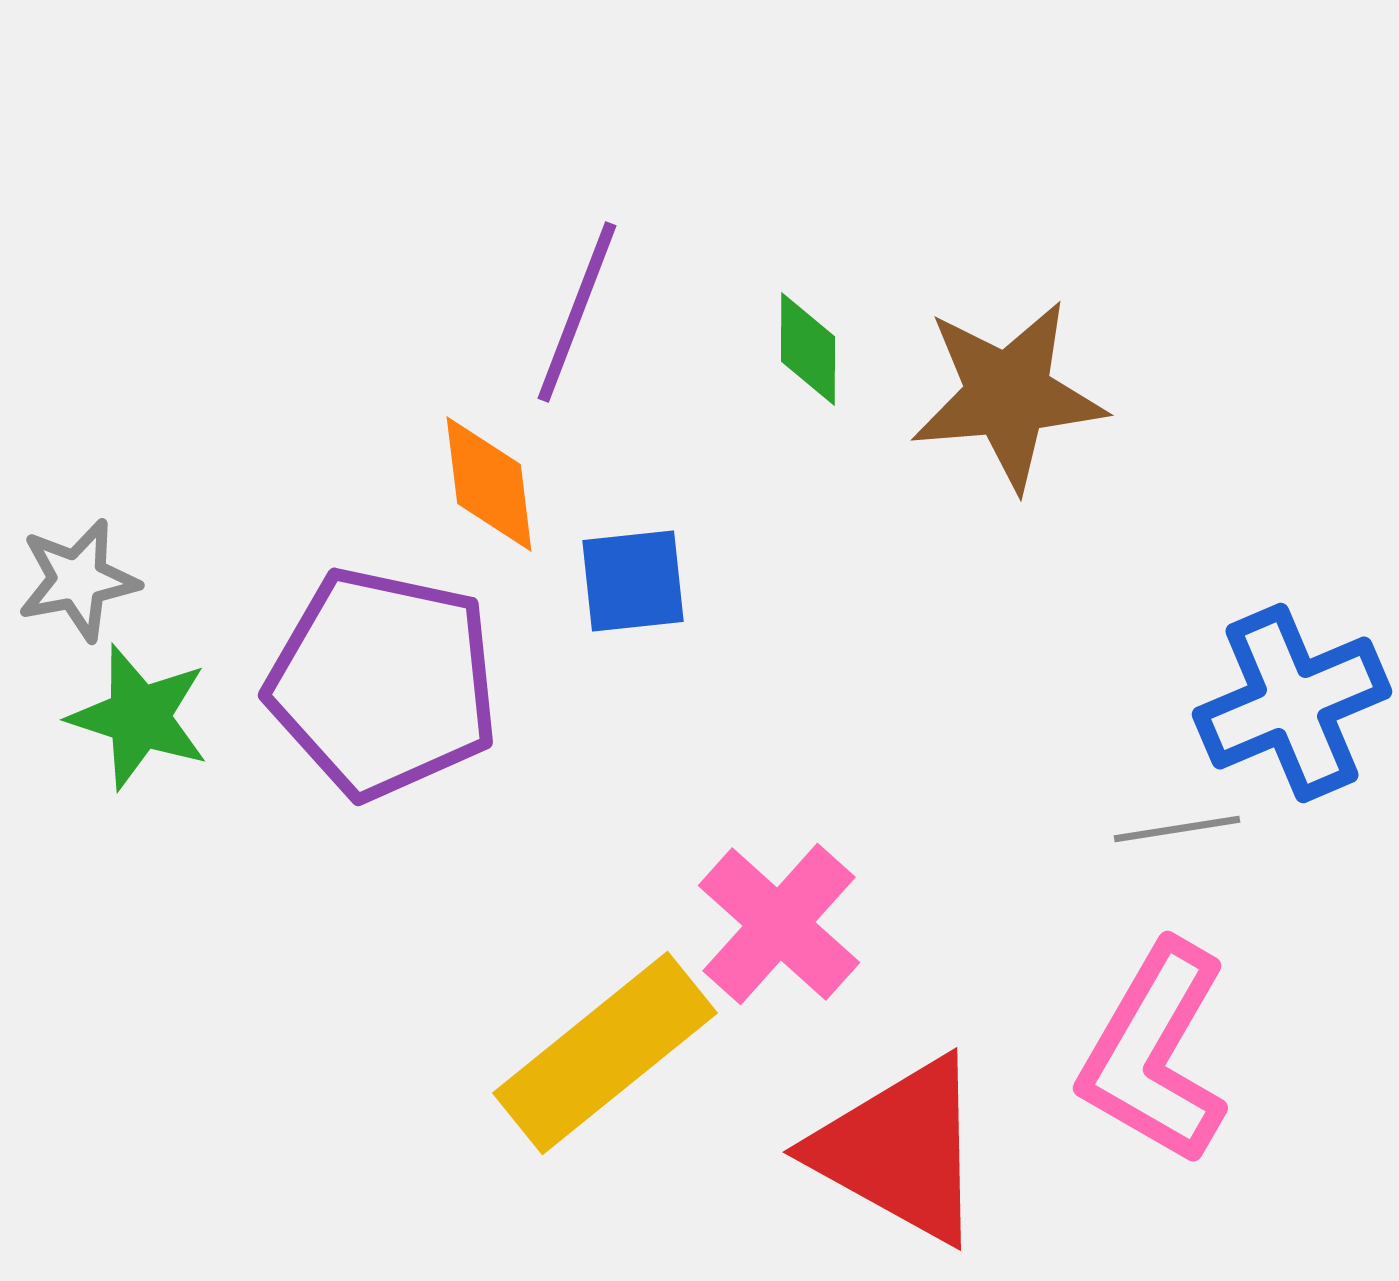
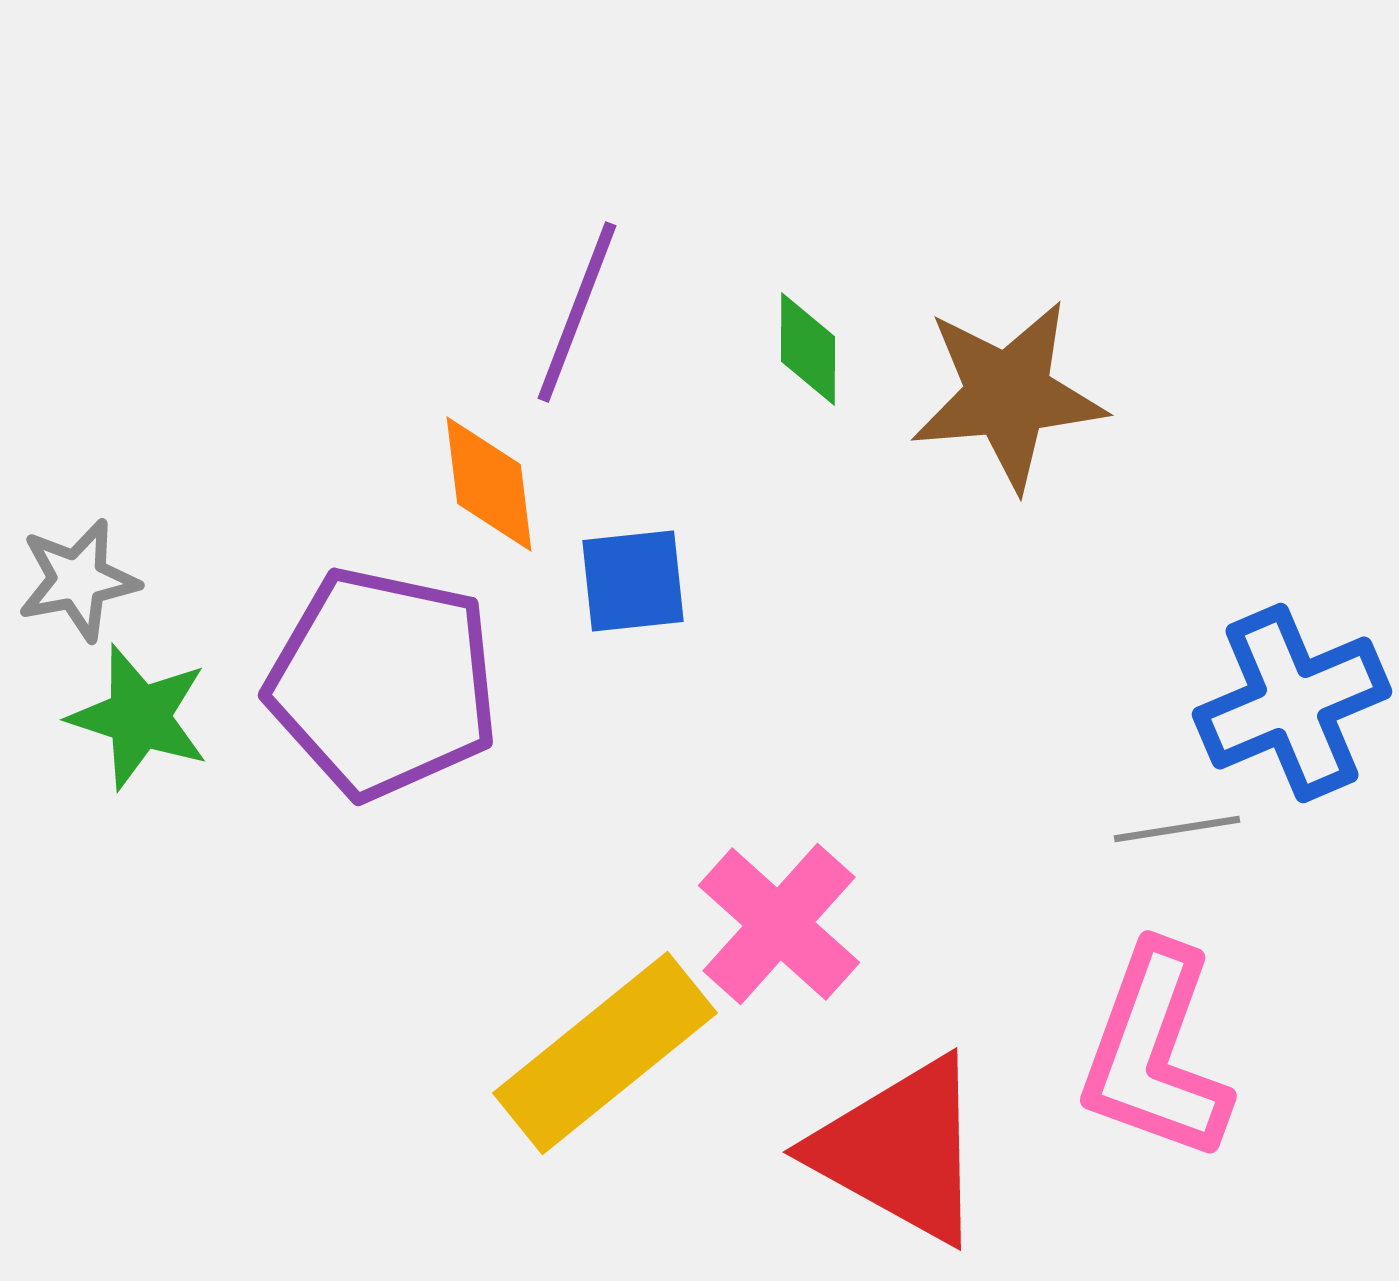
pink L-shape: rotated 10 degrees counterclockwise
